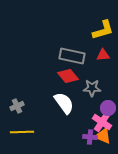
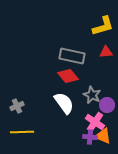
yellow L-shape: moved 4 px up
red triangle: moved 3 px right, 3 px up
gray star: moved 7 px down; rotated 24 degrees clockwise
purple circle: moved 1 px left, 3 px up
pink cross: moved 7 px left
